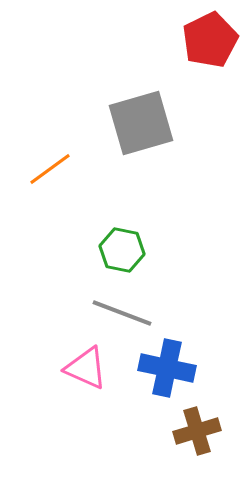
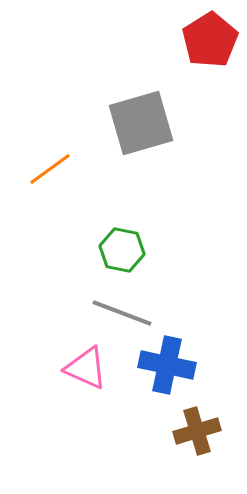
red pentagon: rotated 6 degrees counterclockwise
blue cross: moved 3 px up
